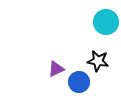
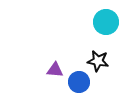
purple triangle: moved 1 px left, 1 px down; rotated 30 degrees clockwise
